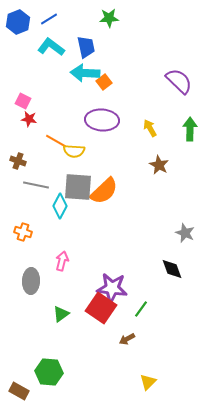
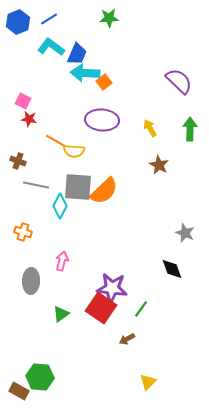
blue trapezoid: moved 9 px left, 7 px down; rotated 35 degrees clockwise
green hexagon: moved 9 px left, 5 px down
